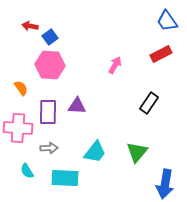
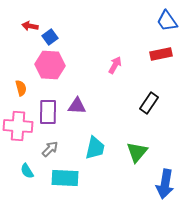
red rectangle: rotated 15 degrees clockwise
orange semicircle: rotated 21 degrees clockwise
pink cross: moved 2 px up
gray arrow: moved 1 px right, 1 px down; rotated 42 degrees counterclockwise
cyan trapezoid: moved 4 px up; rotated 25 degrees counterclockwise
